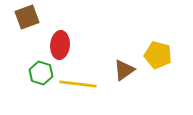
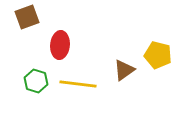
green hexagon: moved 5 px left, 8 px down
